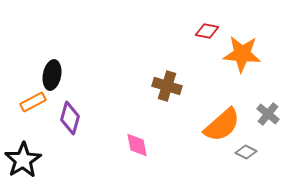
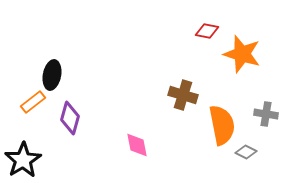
orange star: rotated 12 degrees clockwise
brown cross: moved 16 px right, 9 px down
orange rectangle: rotated 10 degrees counterclockwise
gray cross: moved 2 px left; rotated 30 degrees counterclockwise
orange semicircle: rotated 60 degrees counterclockwise
